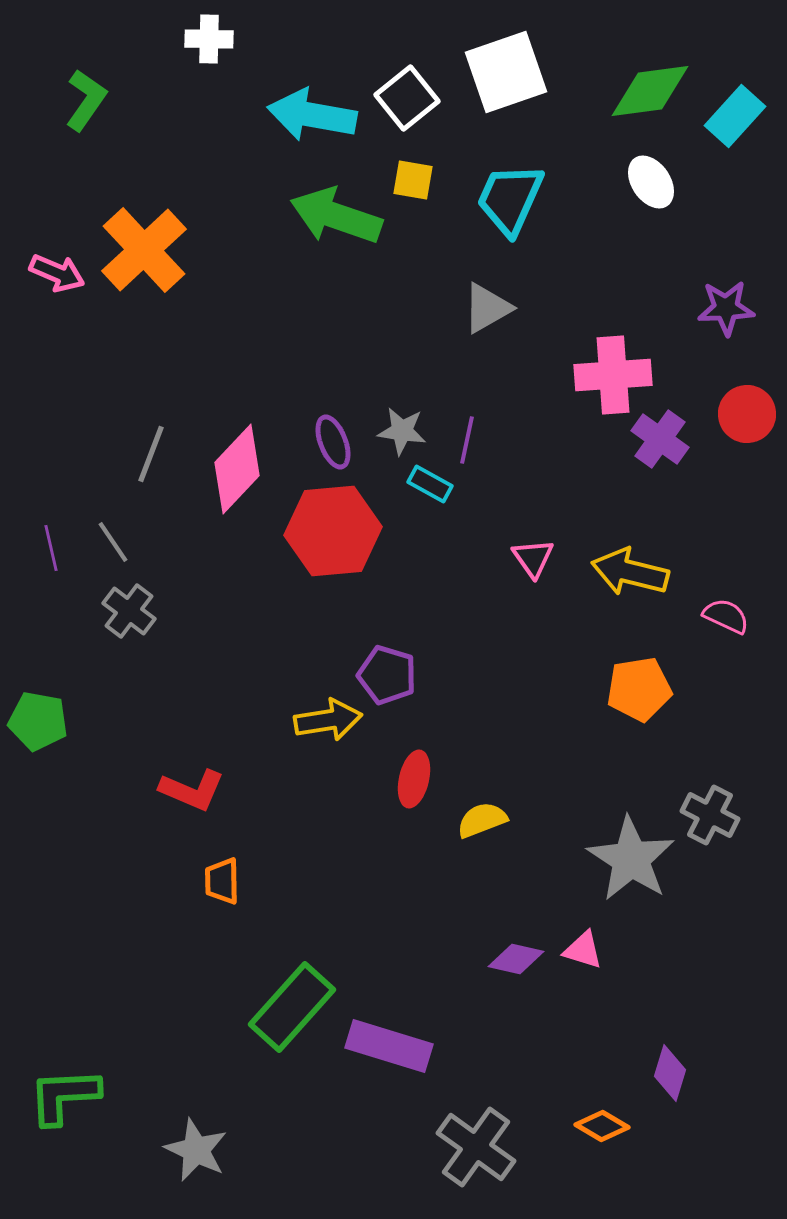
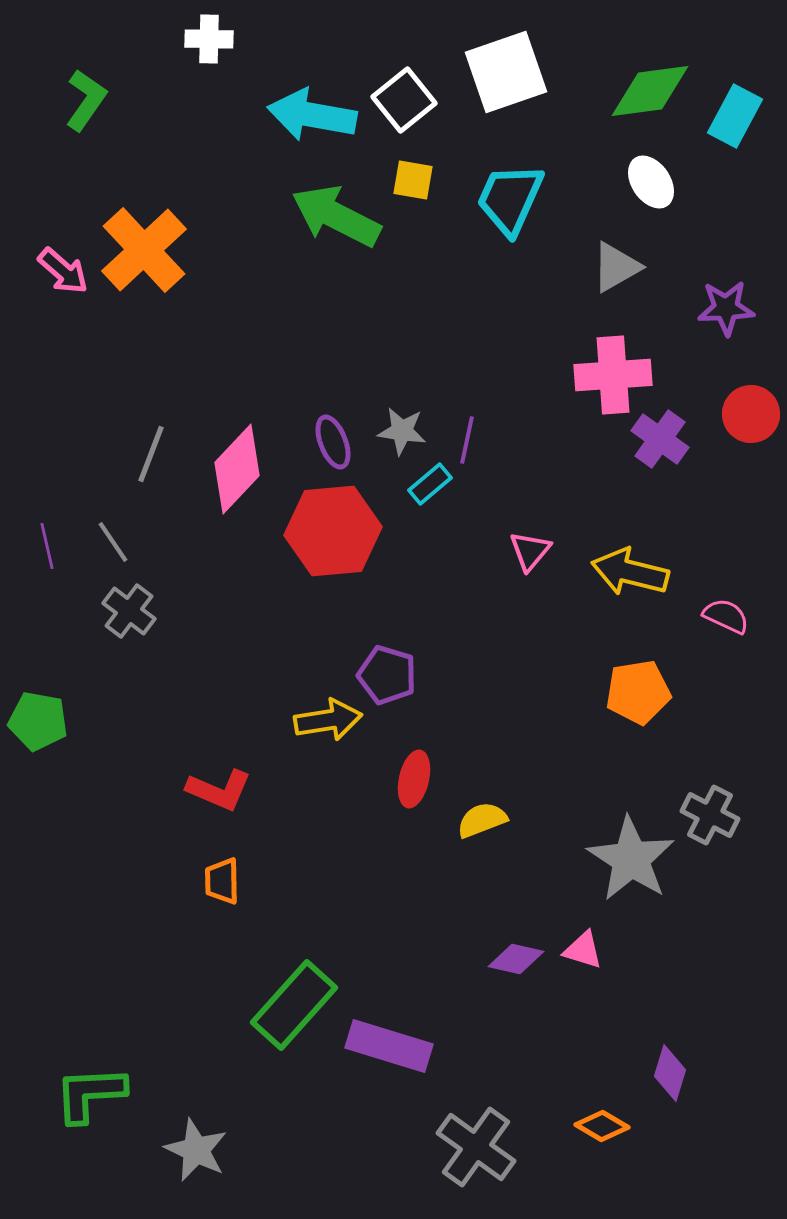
white square at (407, 98): moved 3 px left, 2 px down
cyan rectangle at (735, 116): rotated 14 degrees counterclockwise
green arrow at (336, 216): rotated 8 degrees clockwise
pink arrow at (57, 273): moved 6 px right, 2 px up; rotated 18 degrees clockwise
gray triangle at (487, 308): moved 129 px right, 41 px up
red circle at (747, 414): moved 4 px right
cyan rectangle at (430, 484): rotated 69 degrees counterclockwise
purple line at (51, 548): moved 4 px left, 2 px up
pink triangle at (533, 558): moved 3 px left, 7 px up; rotated 15 degrees clockwise
orange pentagon at (639, 689): moved 1 px left, 3 px down
red L-shape at (192, 790): moved 27 px right
green rectangle at (292, 1007): moved 2 px right, 2 px up
green L-shape at (64, 1096): moved 26 px right, 2 px up
